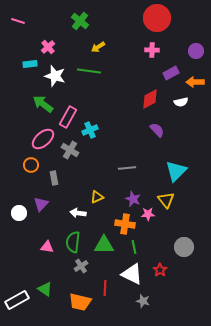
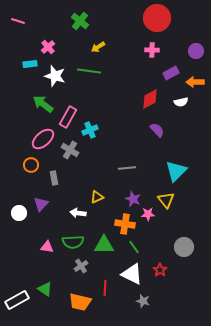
green semicircle at (73, 242): rotated 100 degrees counterclockwise
green line at (134, 247): rotated 24 degrees counterclockwise
